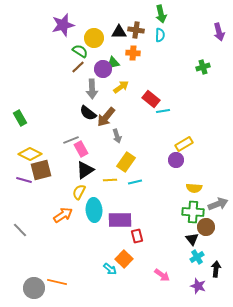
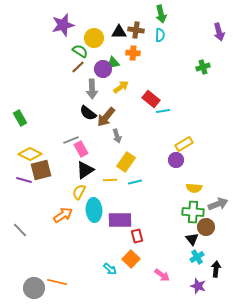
orange square at (124, 259): moved 7 px right
